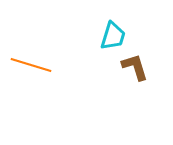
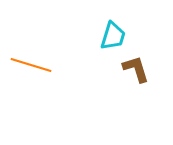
brown L-shape: moved 1 px right, 2 px down
